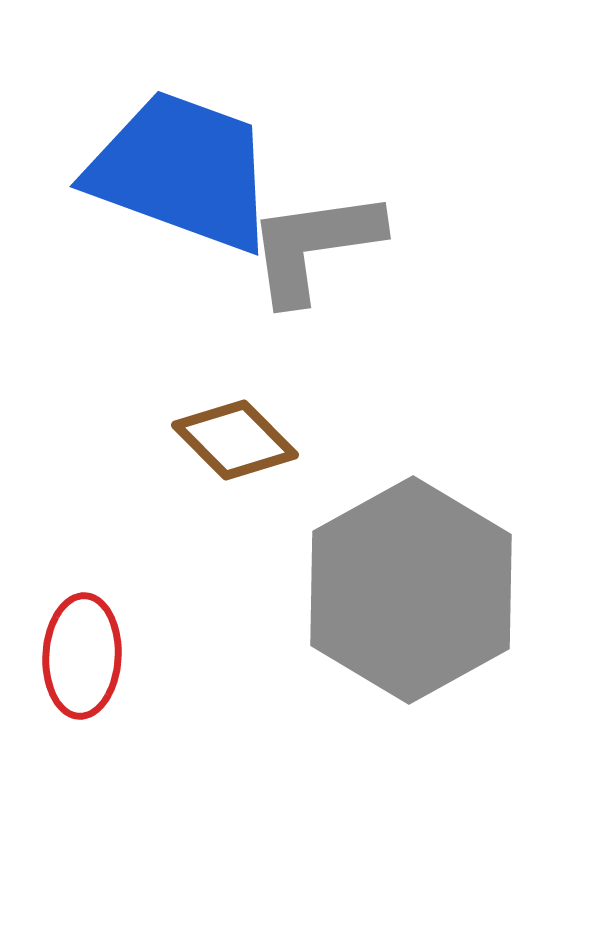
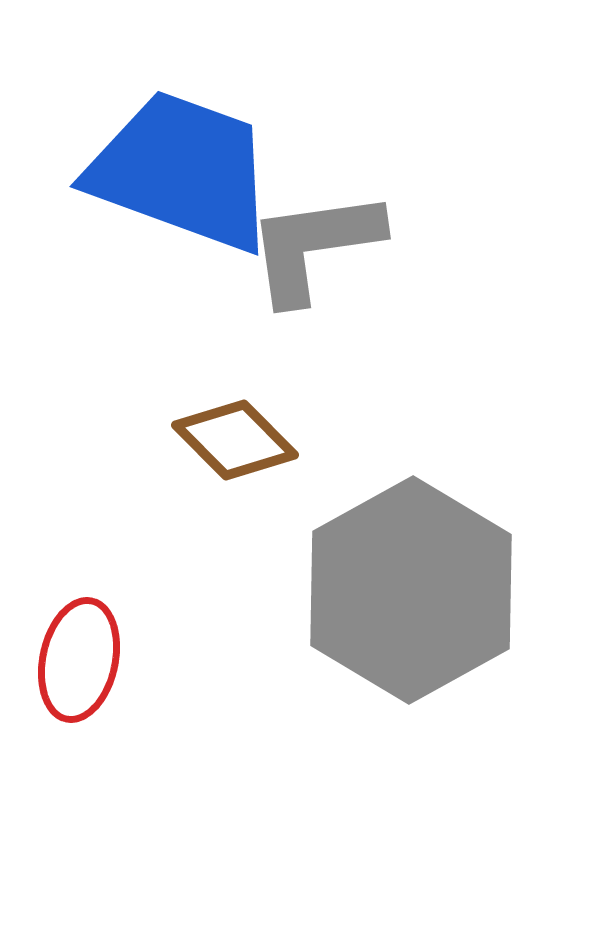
red ellipse: moved 3 px left, 4 px down; rotated 9 degrees clockwise
